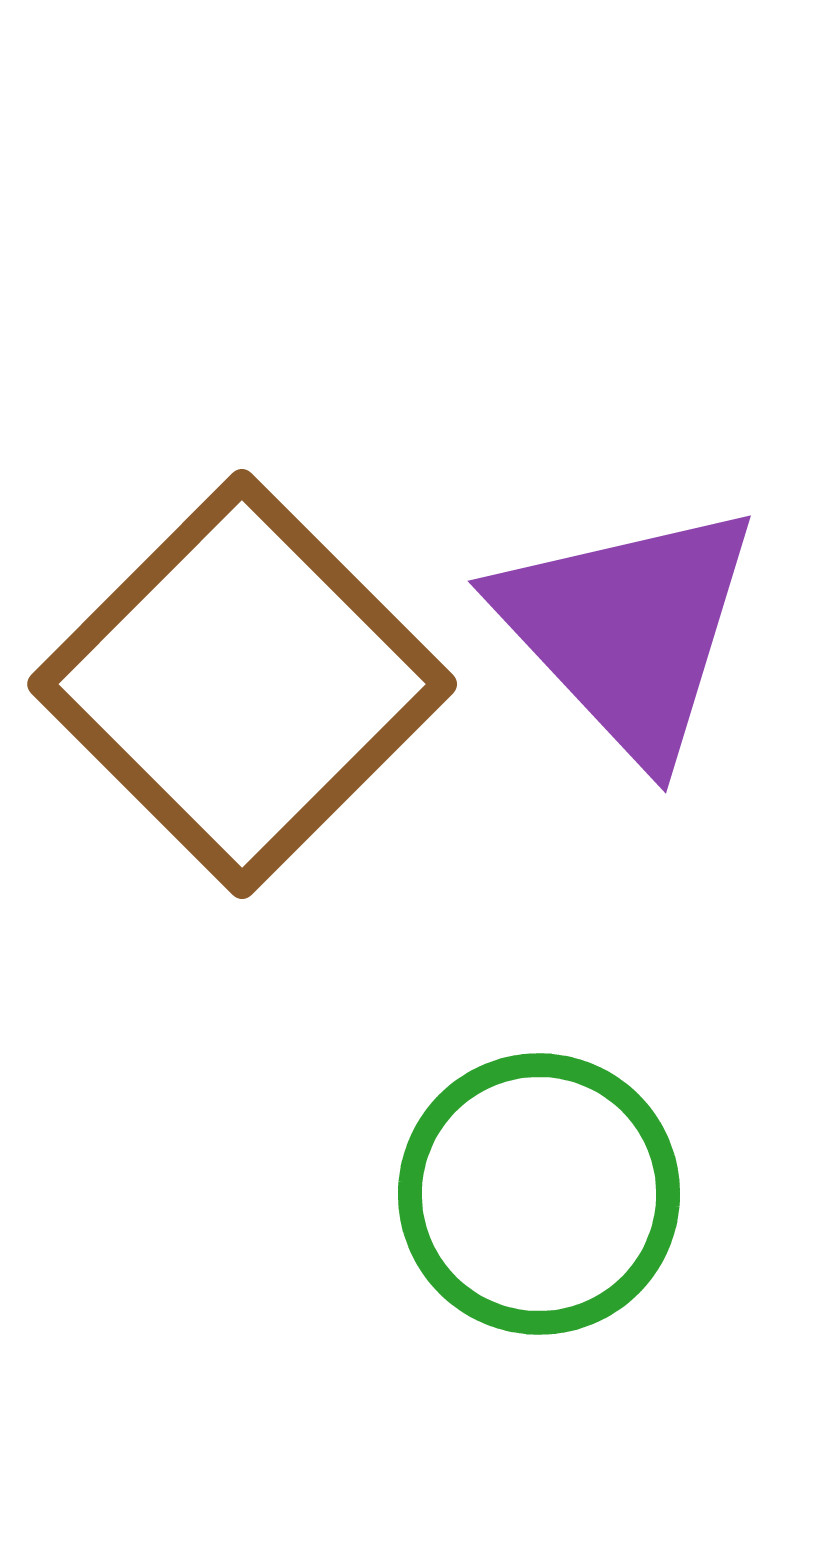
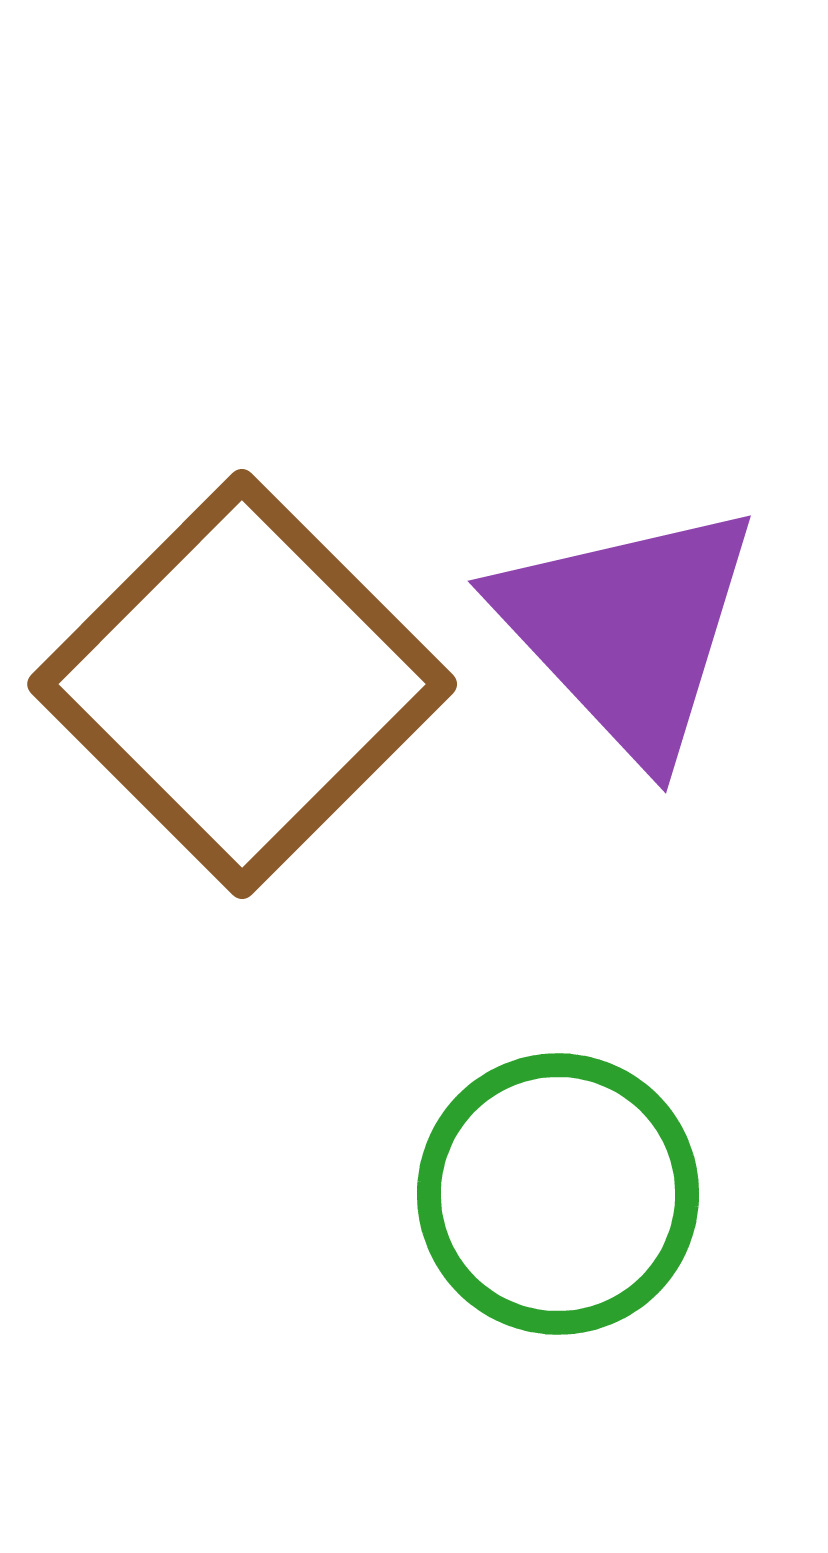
green circle: moved 19 px right
